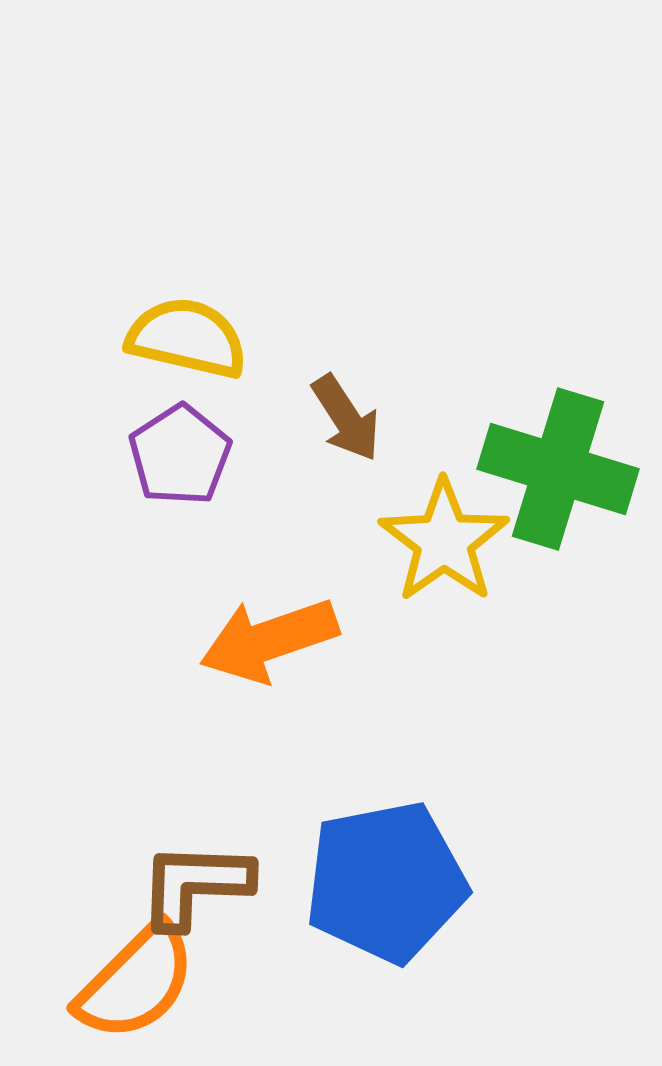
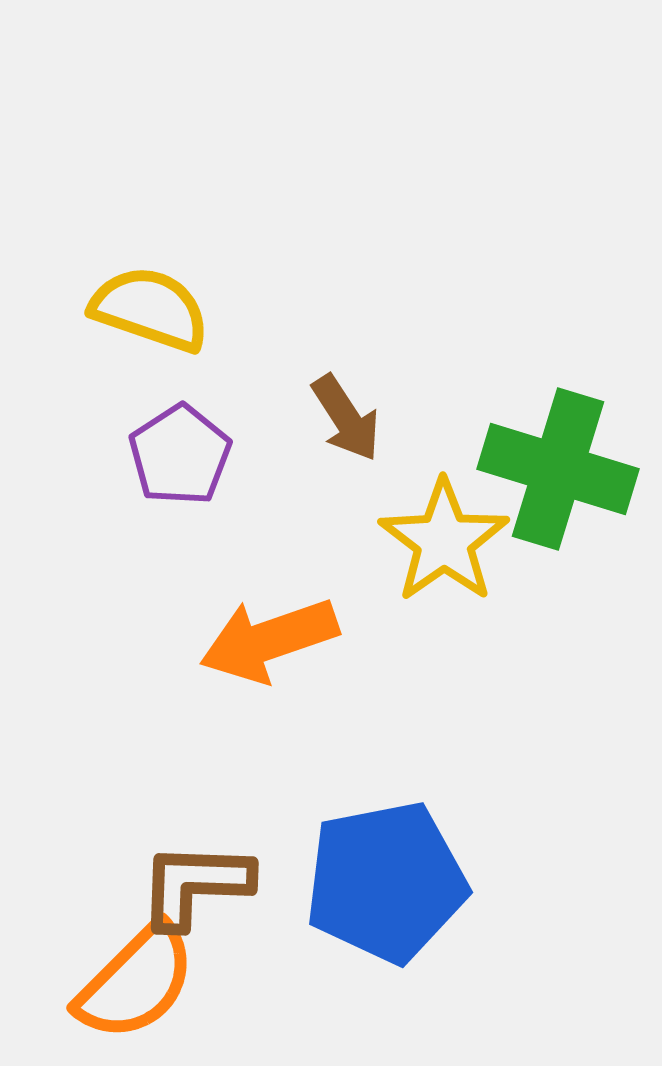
yellow semicircle: moved 37 px left, 29 px up; rotated 6 degrees clockwise
